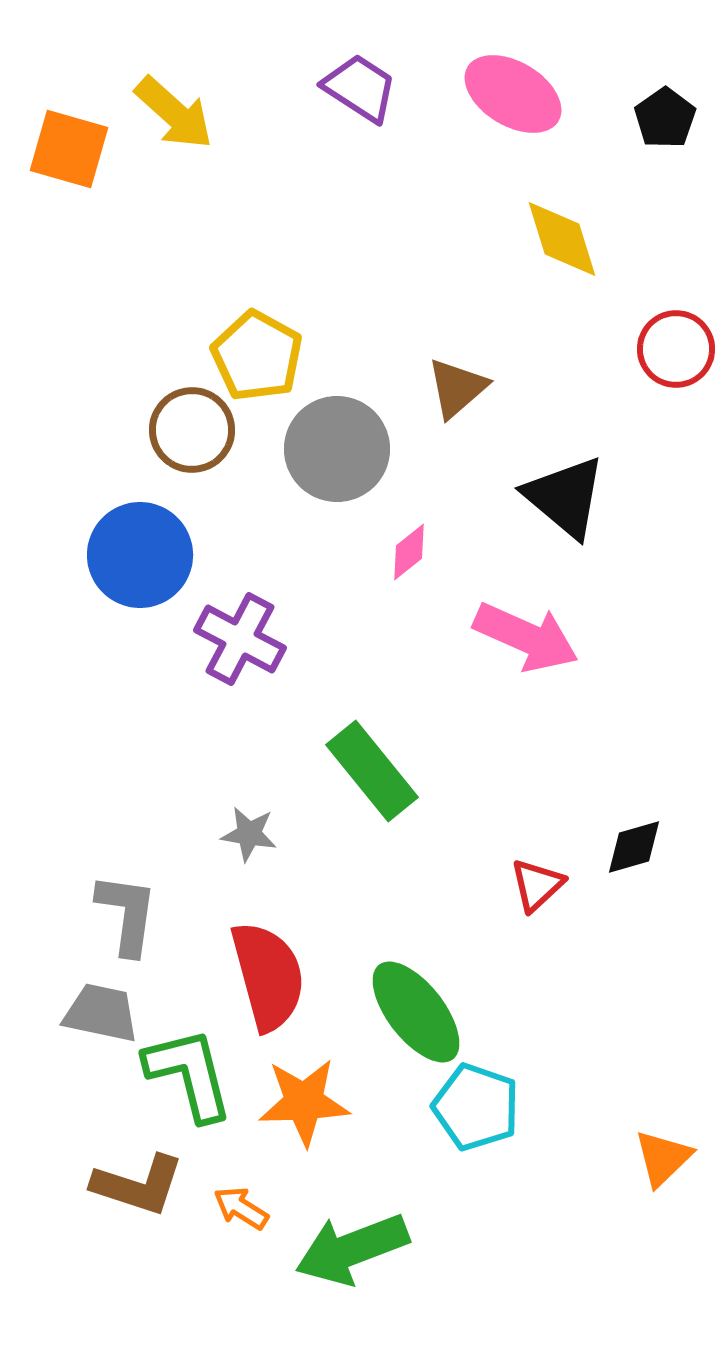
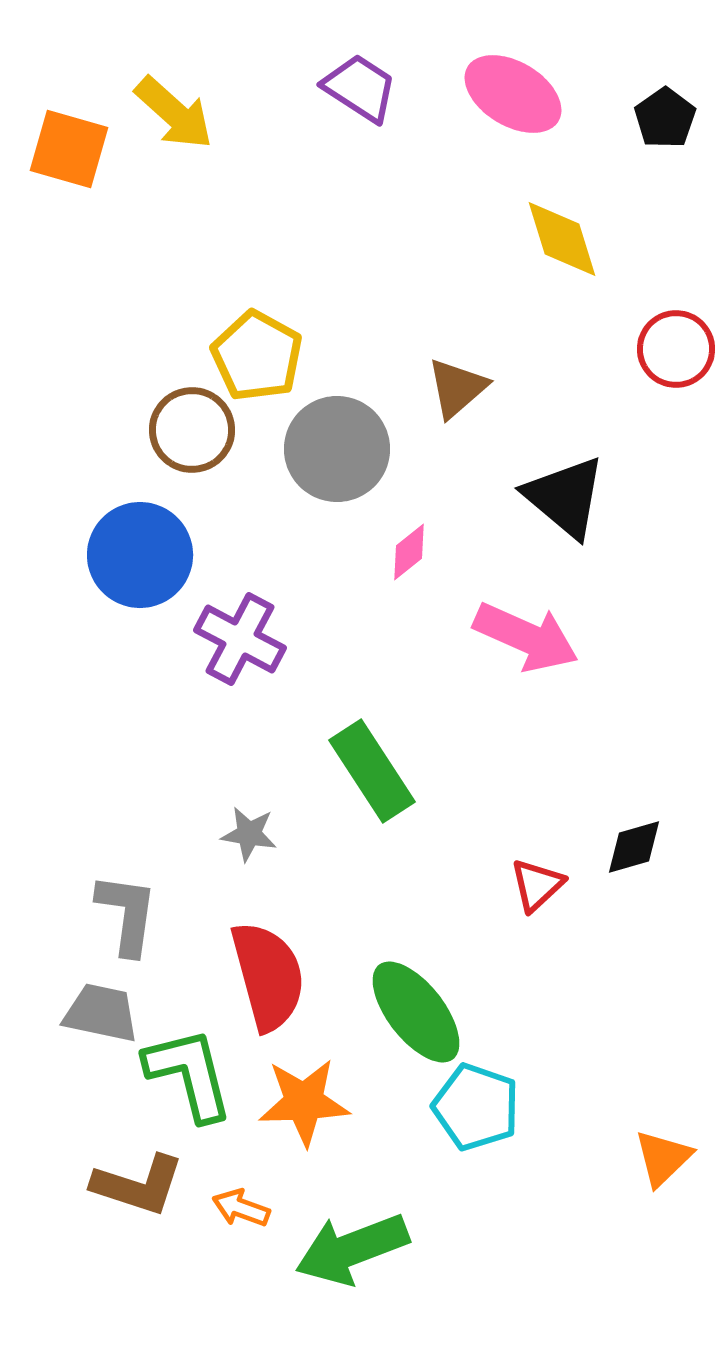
green rectangle: rotated 6 degrees clockwise
orange arrow: rotated 12 degrees counterclockwise
